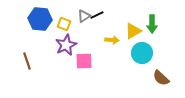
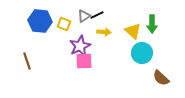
blue hexagon: moved 2 px down
yellow triangle: rotated 48 degrees counterclockwise
yellow arrow: moved 8 px left, 8 px up
purple star: moved 14 px right, 1 px down
